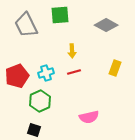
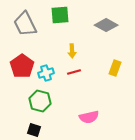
gray trapezoid: moved 1 px left, 1 px up
red pentagon: moved 5 px right, 10 px up; rotated 15 degrees counterclockwise
green hexagon: rotated 20 degrees counterclockwise
